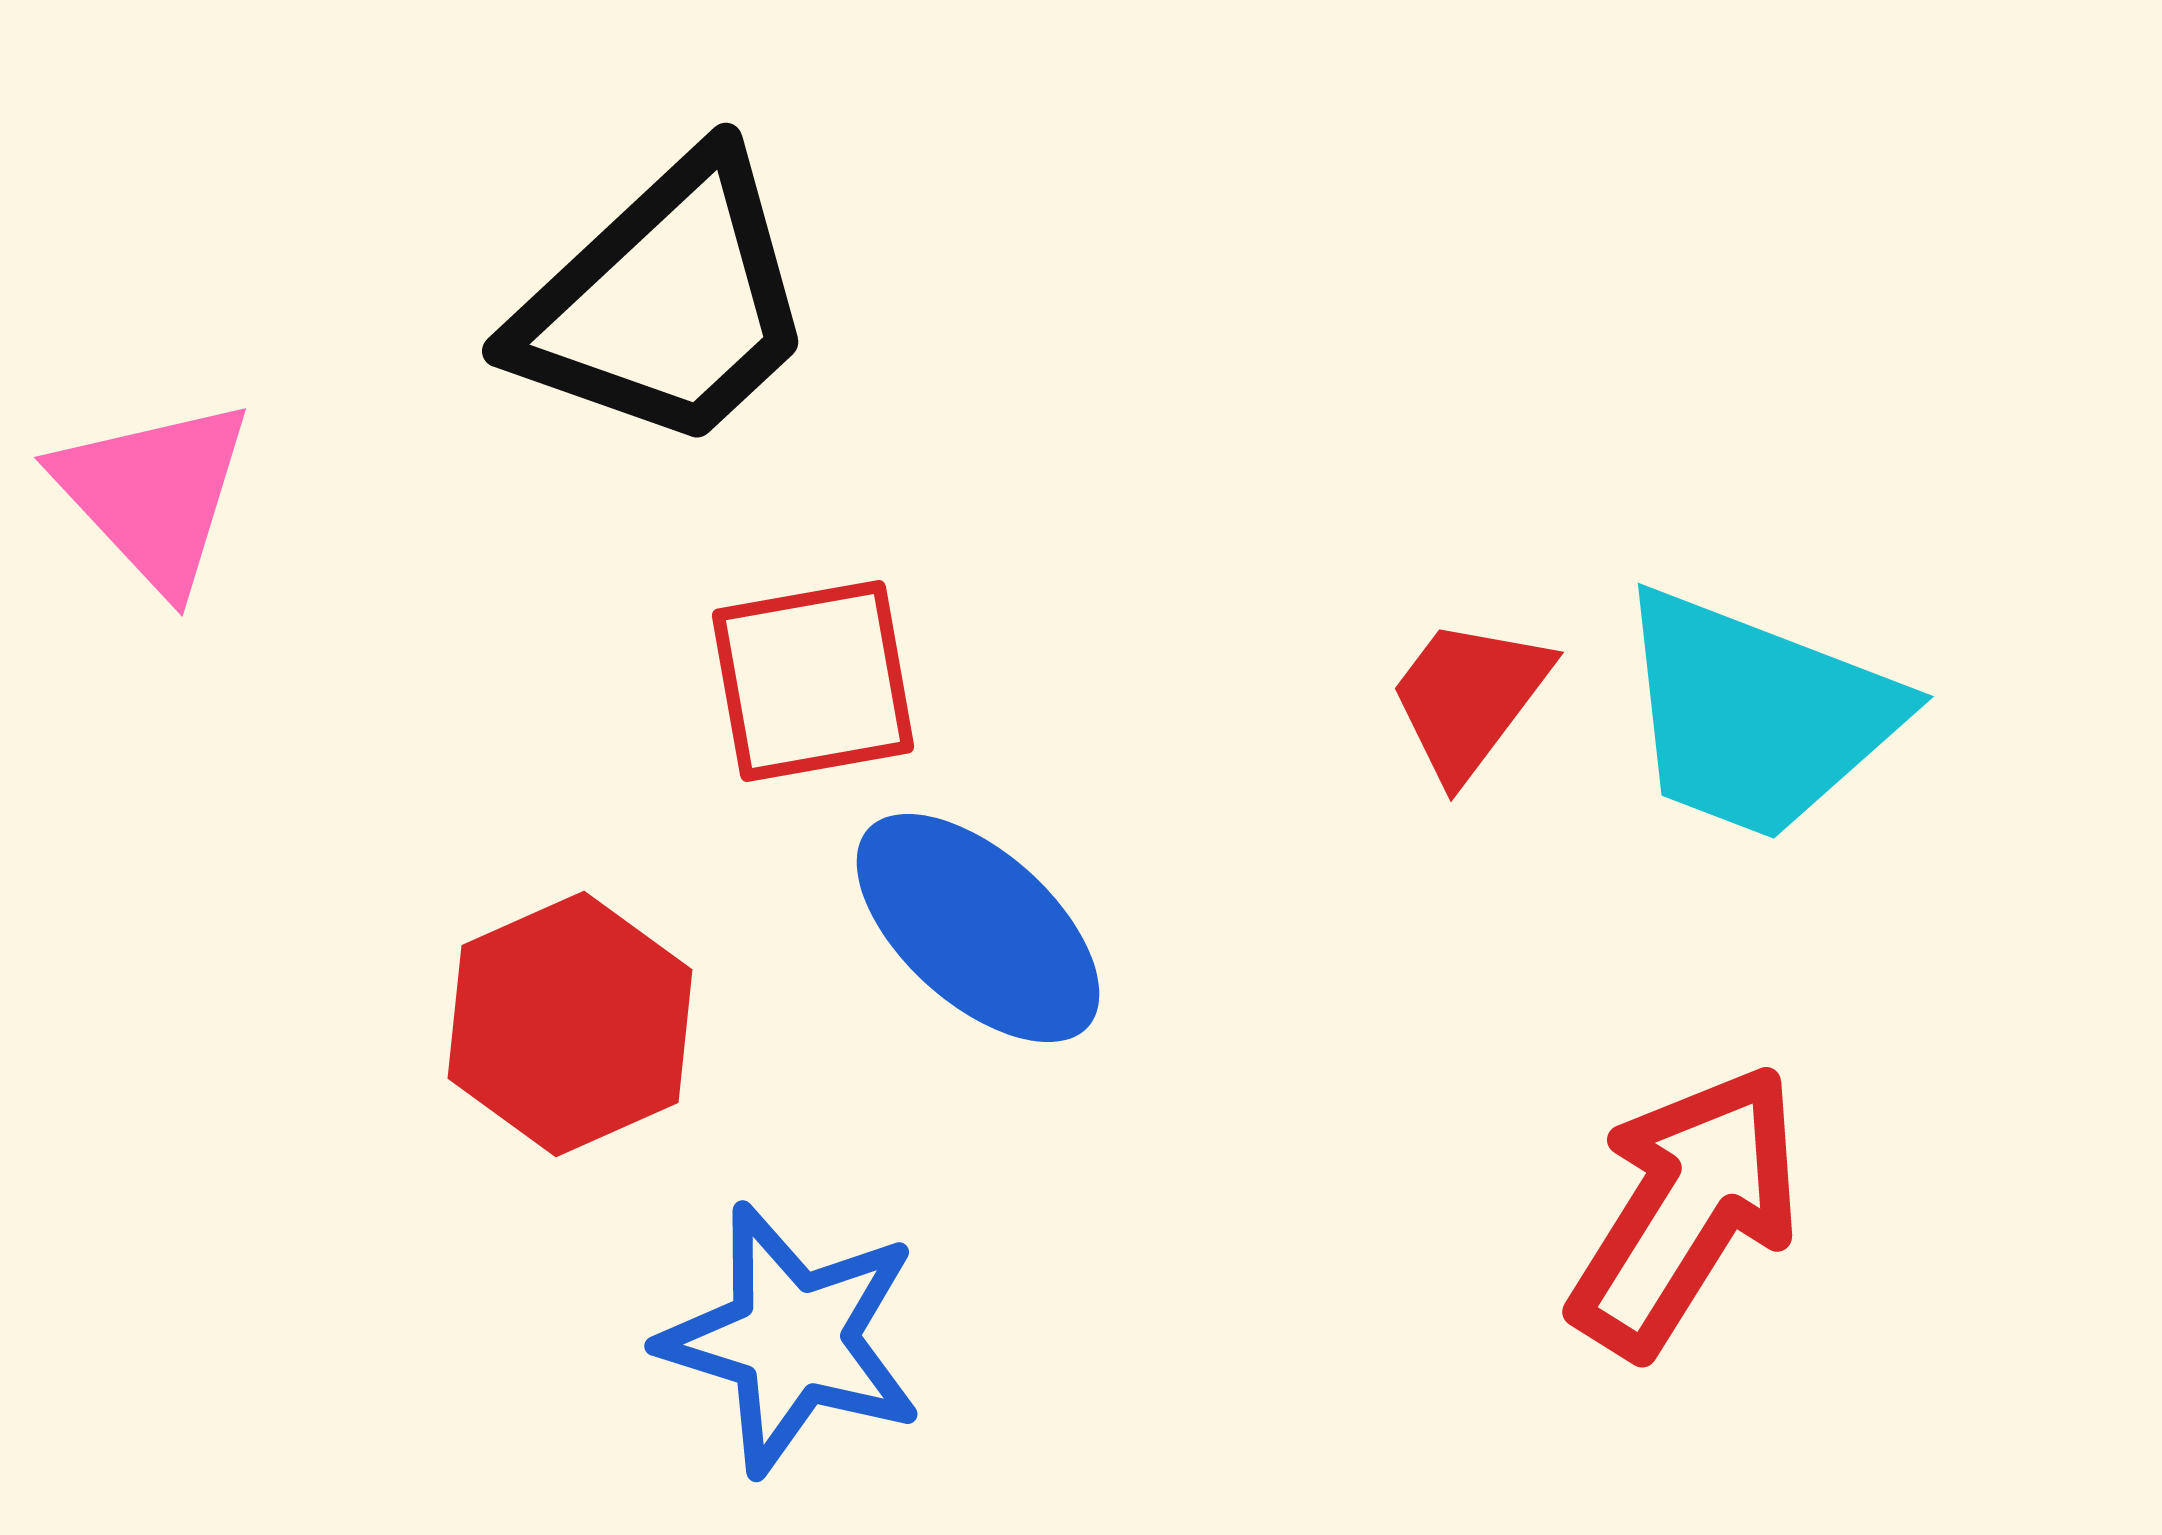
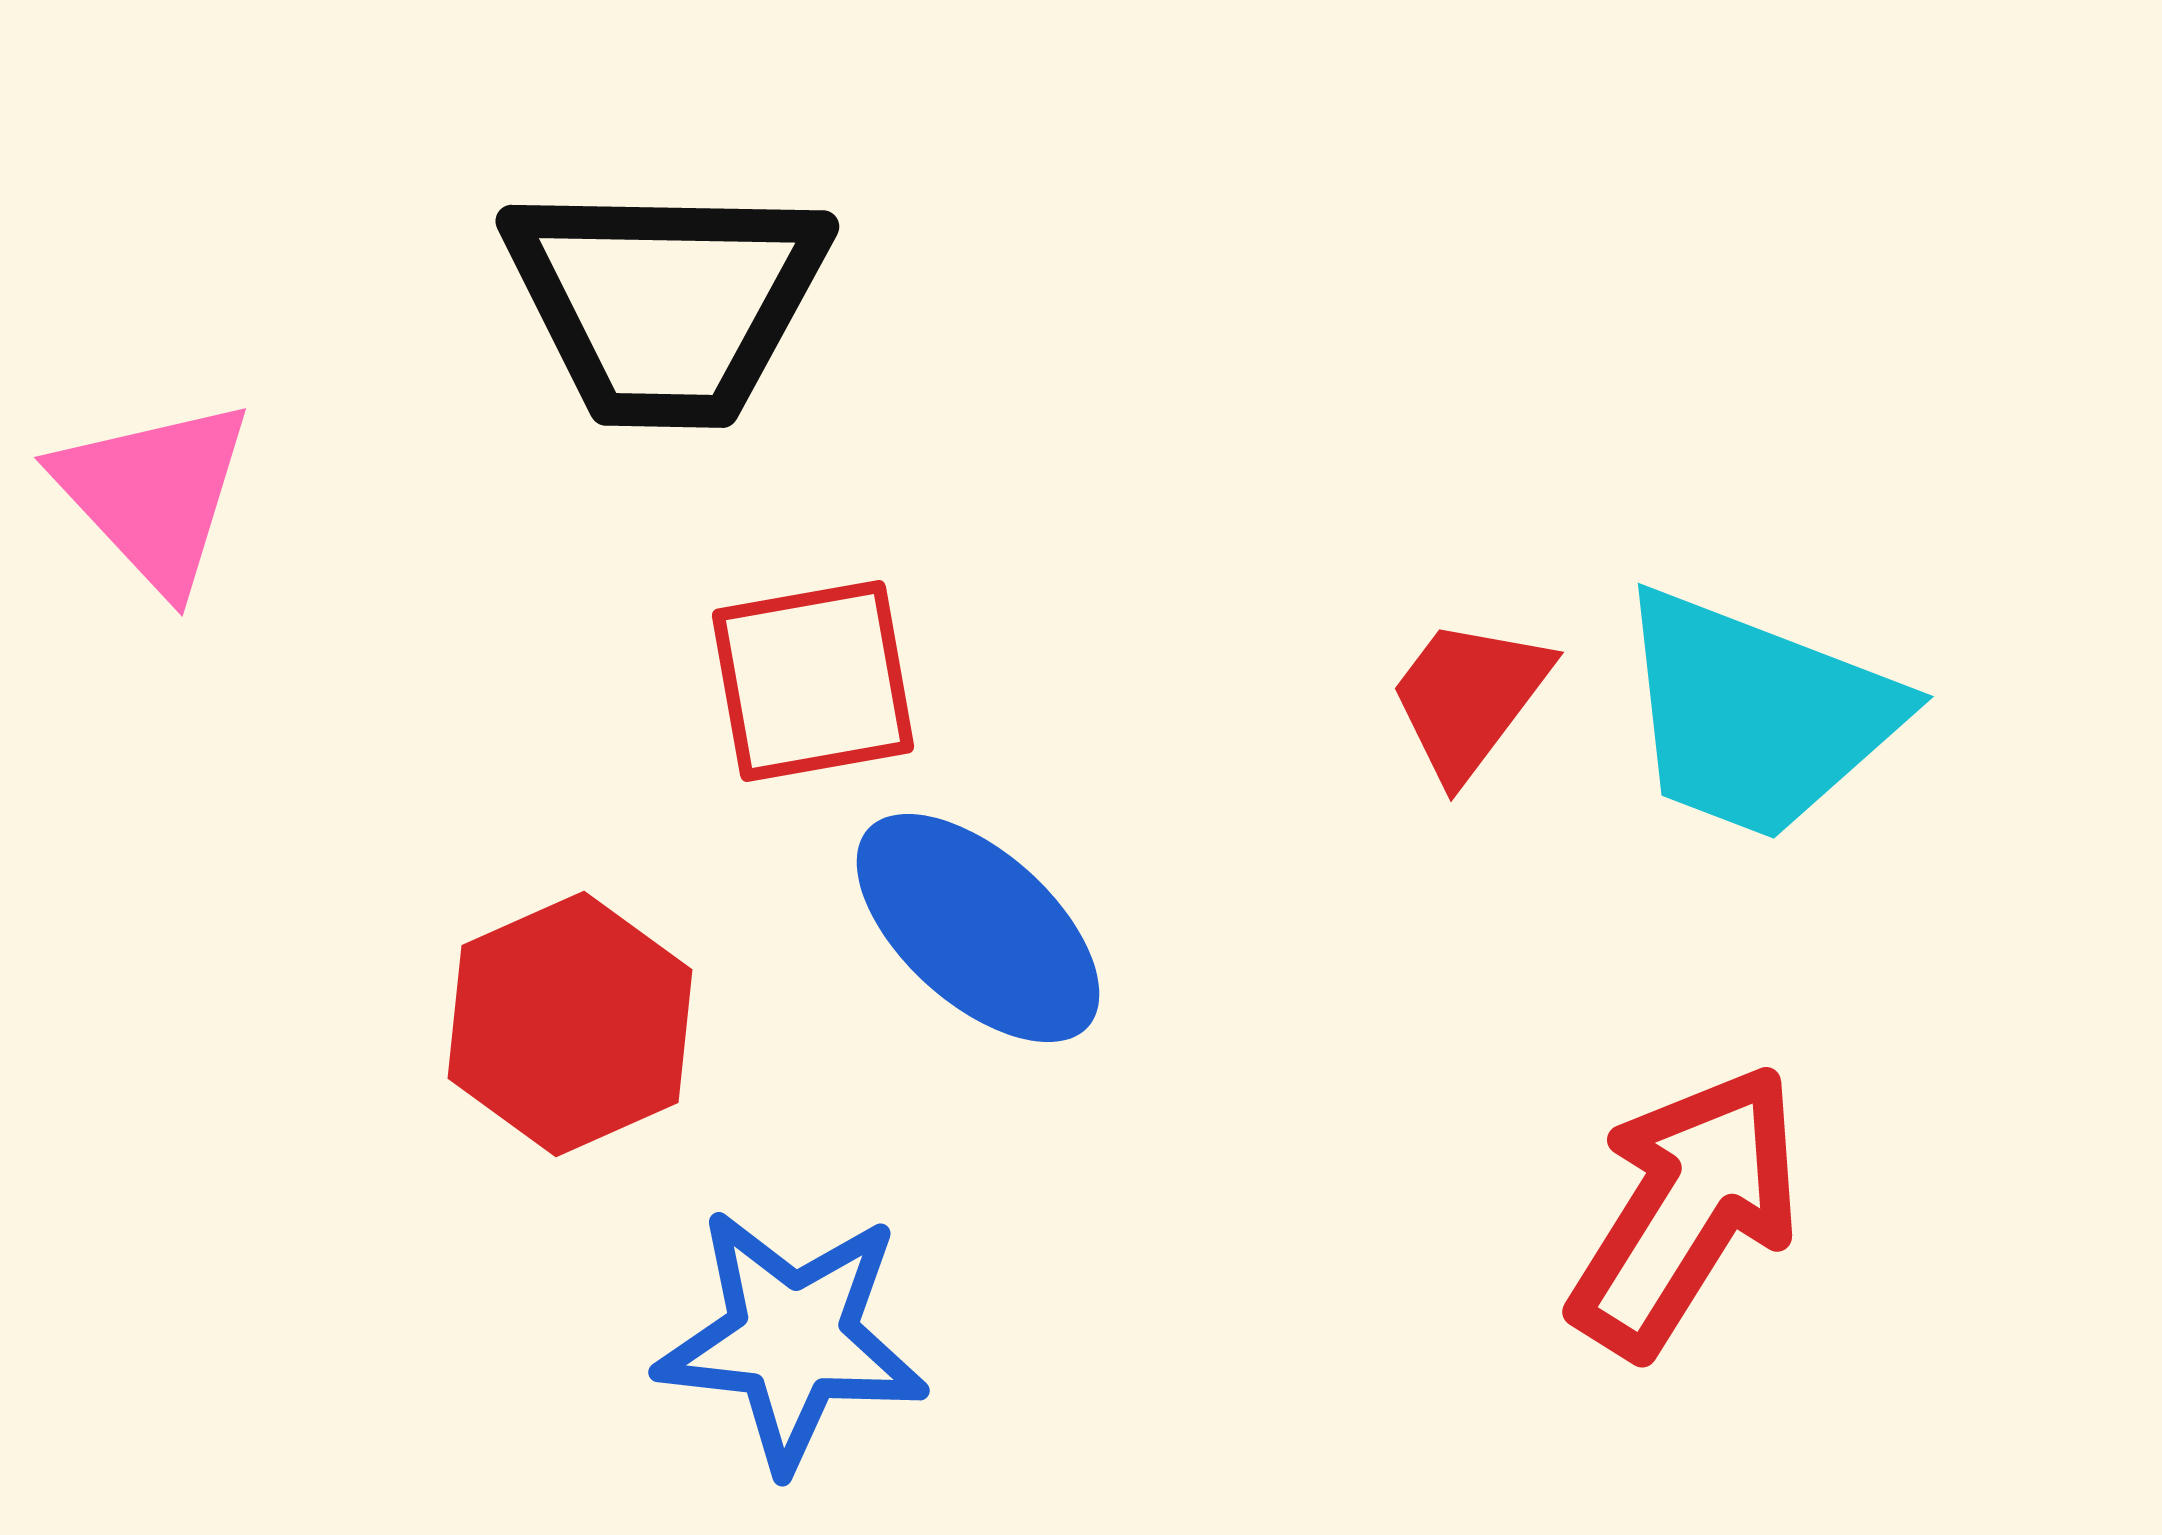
black trapezoid: rotated 44 degrees clockwise
blue star: rotated 11 degrees counterclockwise
